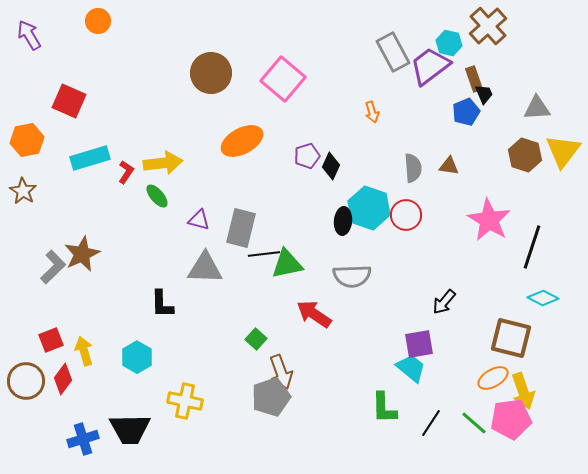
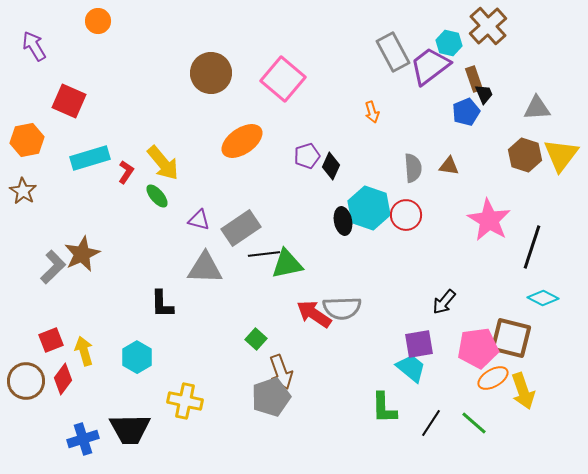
purple arrow at (29, 35): moved 5 px right, 11 px down
orange ellipse at (242, 141): rotated 6 degrees counterclockwise
yellow triangle at (563, 151): moved 2 px left, 4 px down
yellow arrow at (163, 163): rotated 57 degrees clockwise
black ellipse at (343, 221): rotated 16 degrees counterclockwise
gray rectangle at (241, 228): rotated 42 degrees clockwise
gray semicircle at (352, 276): moved 10 px left, 32 px down
pink pentagon at (511, 419): moved 33 px left, 71 px up
